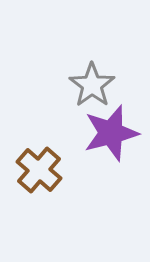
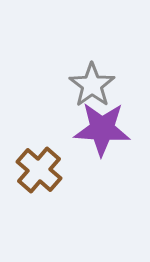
purple star: moved 9 px left, 4 px up; rotated 18 degrees clockwise
